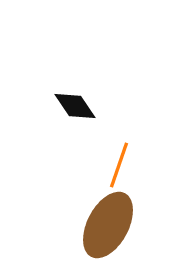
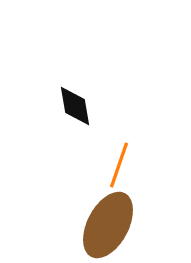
black diamond: rotated 24 degrees clockwise
